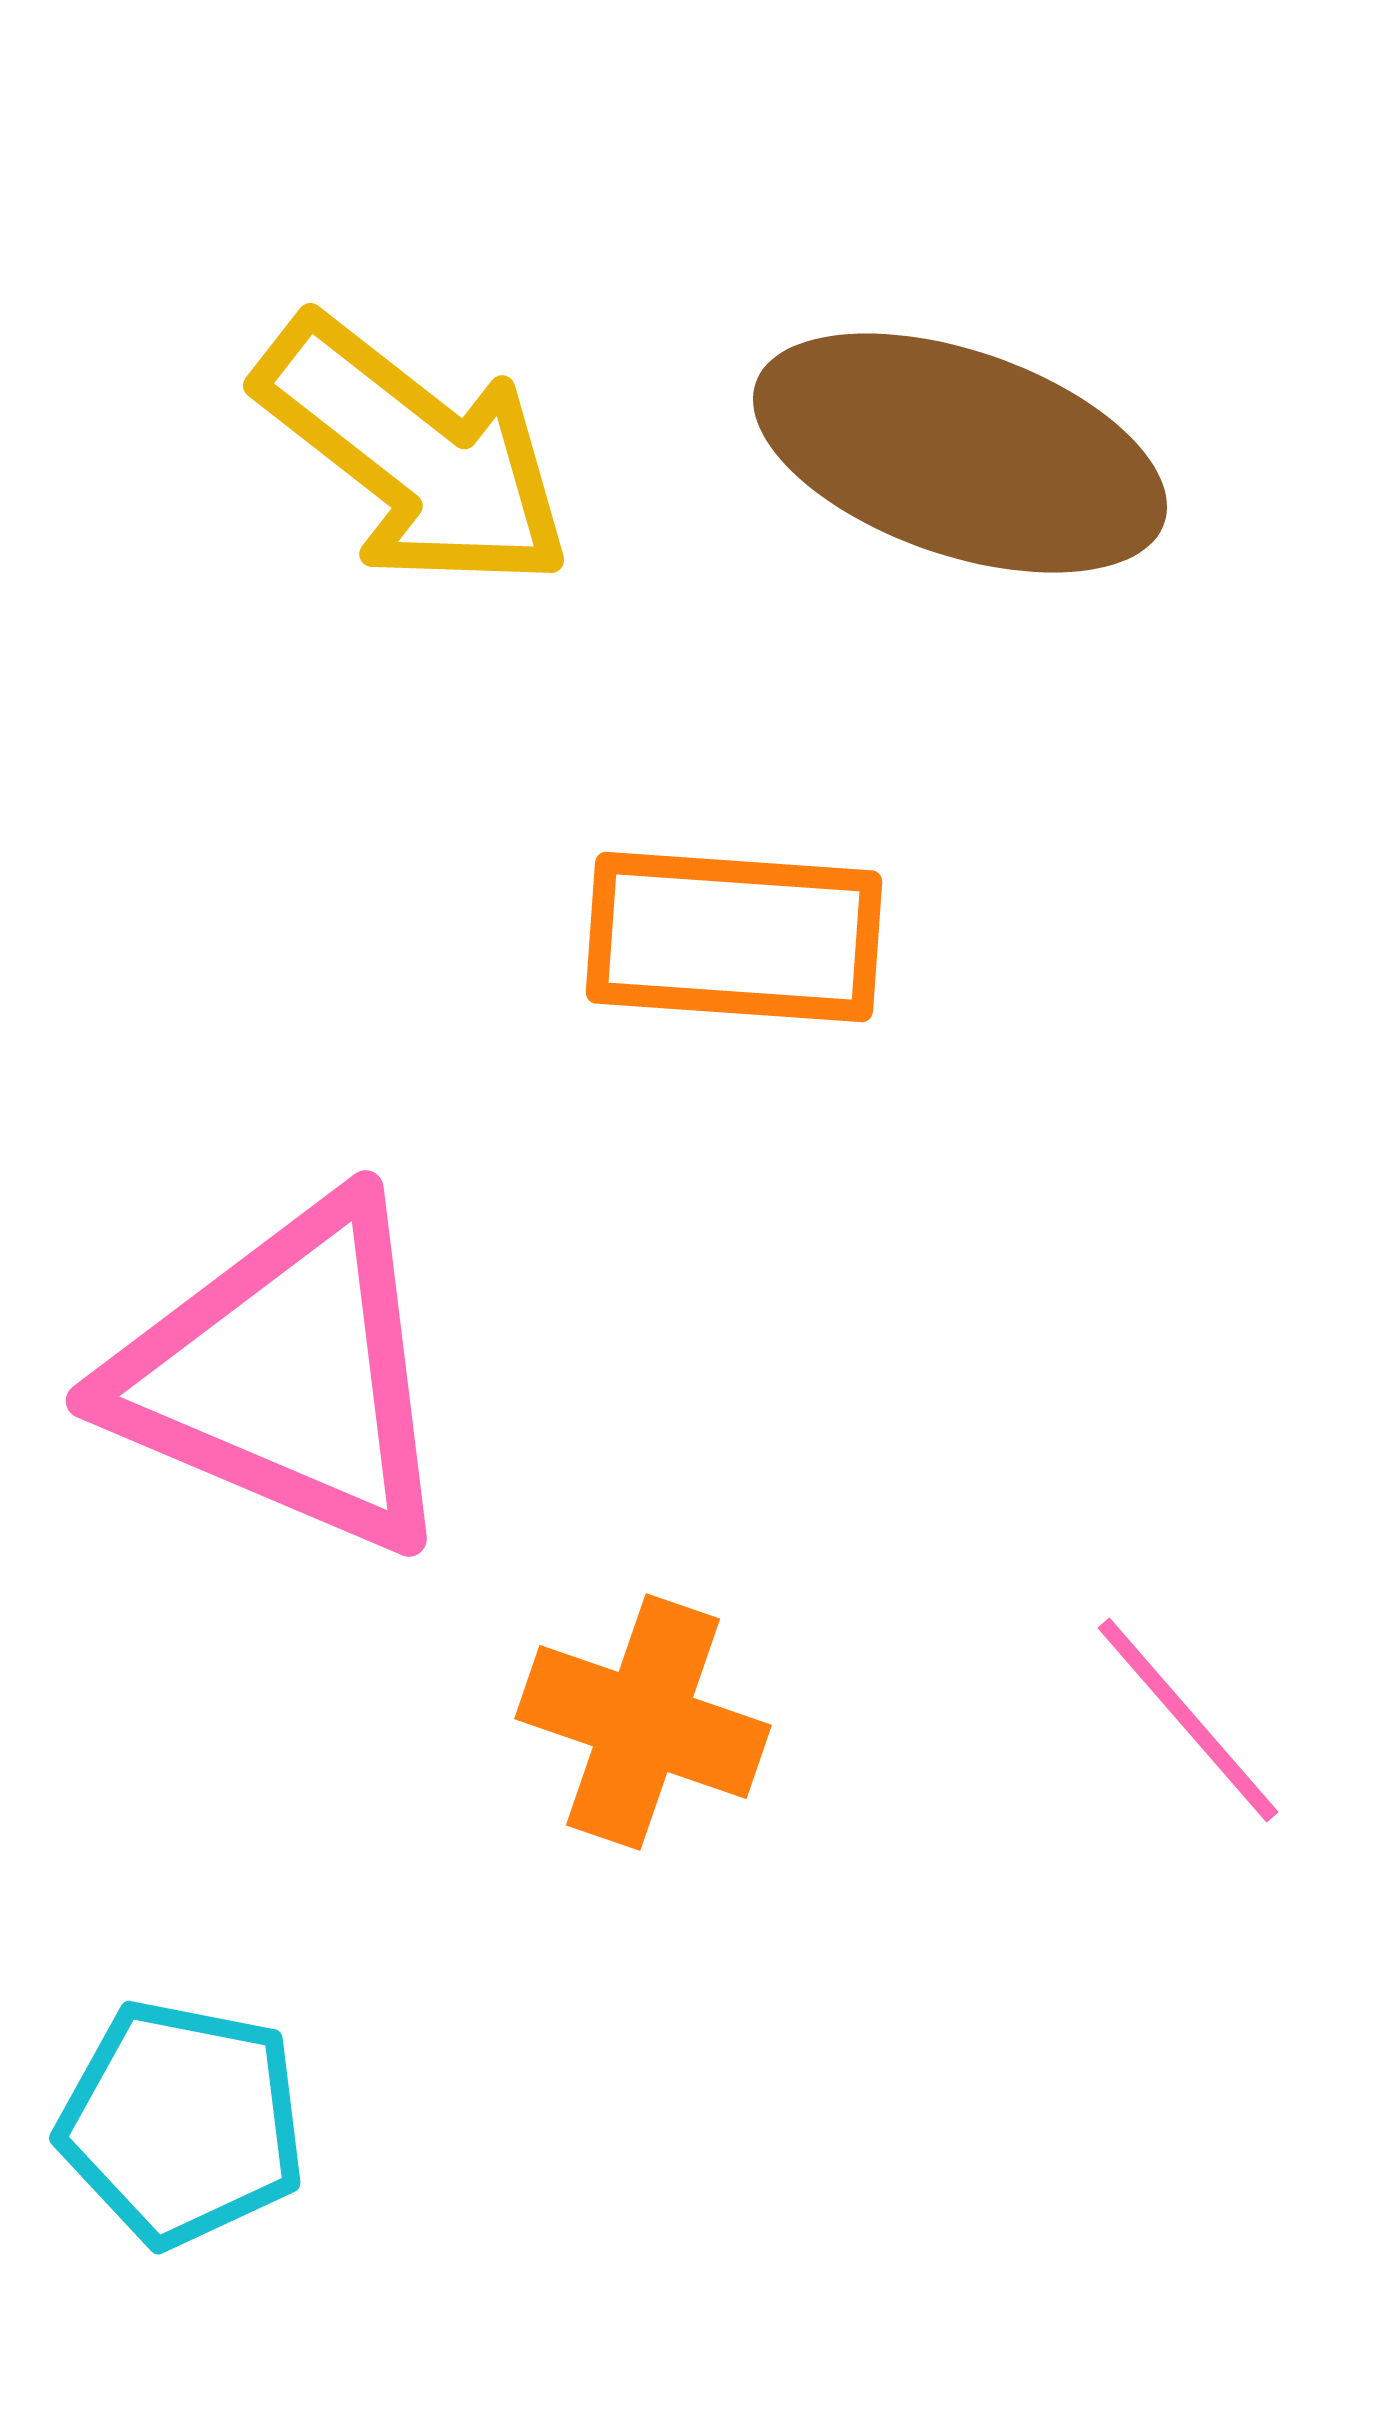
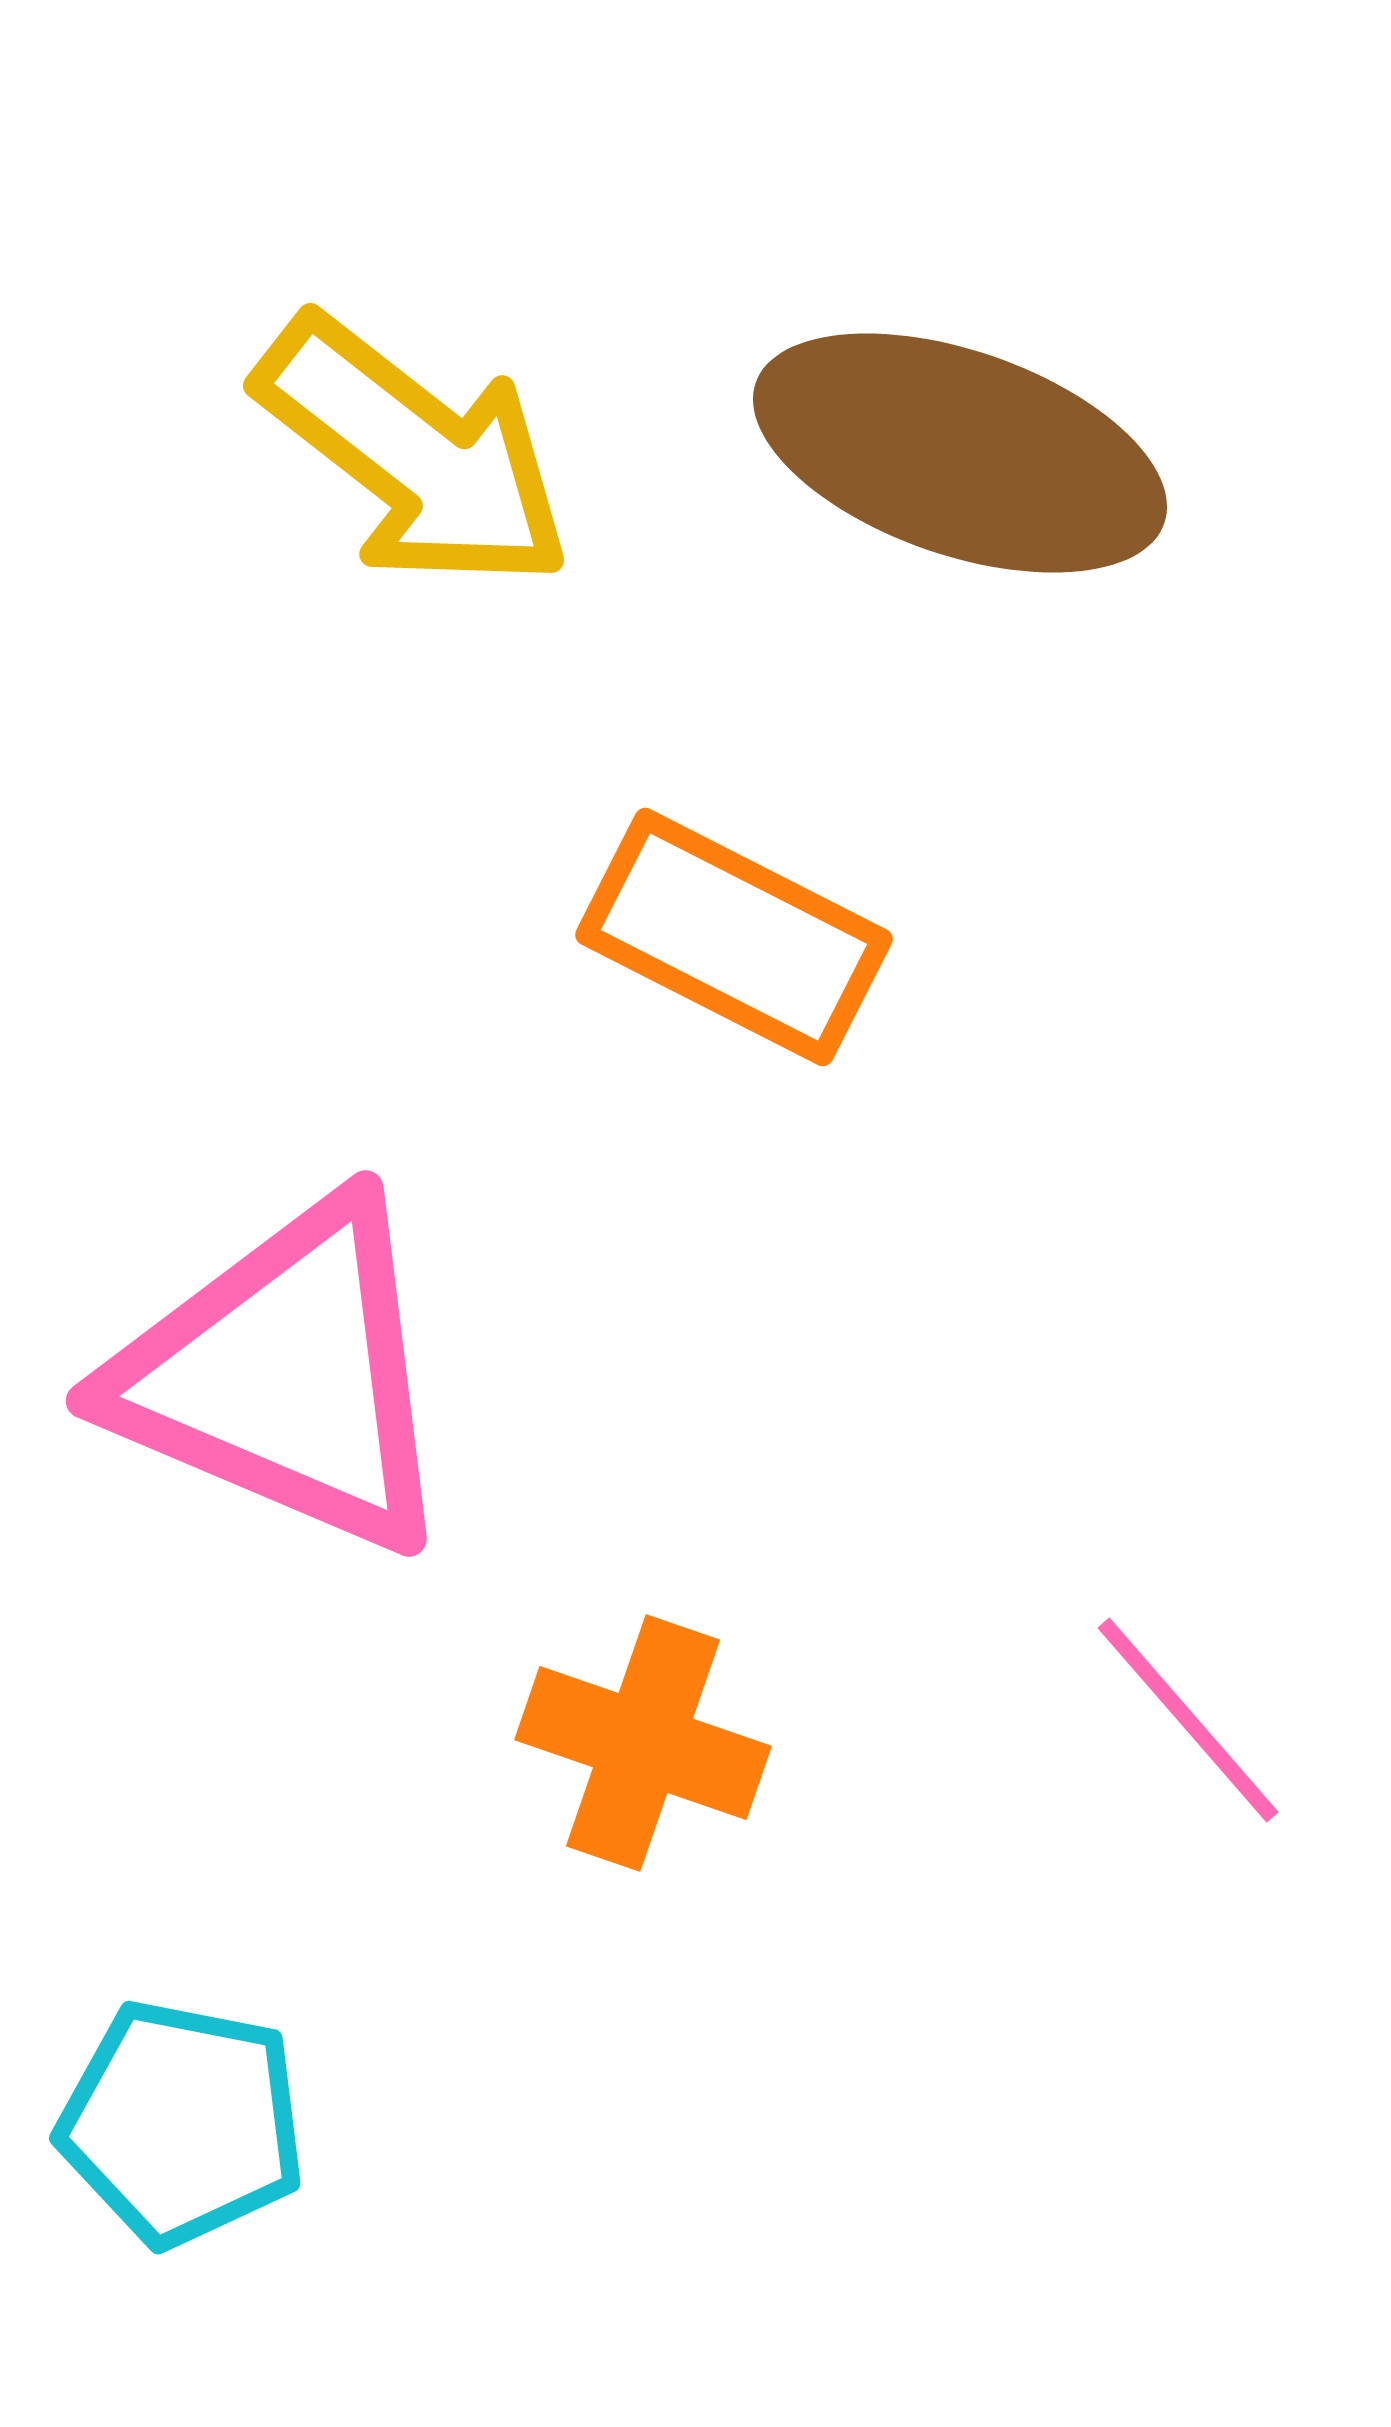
orange rectangle: rotated 23 degrees clockwise
orange cross: moved 21 px down
